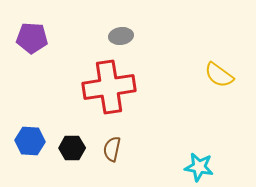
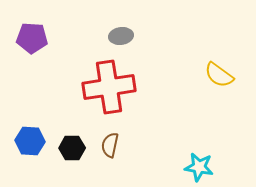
brown semicircle: moved 2 px left, 4 px up
